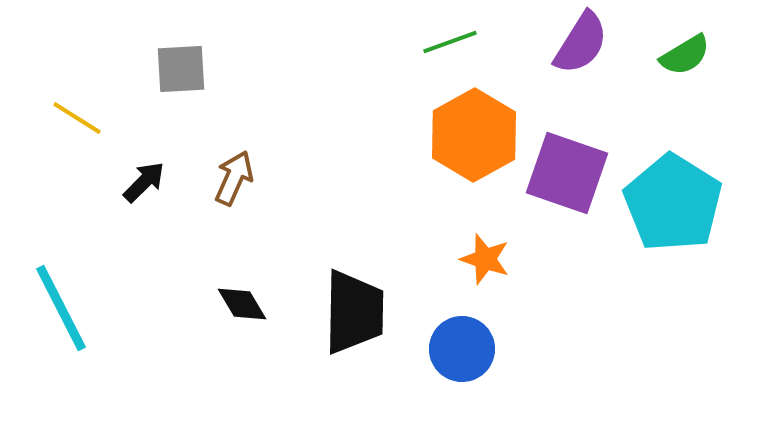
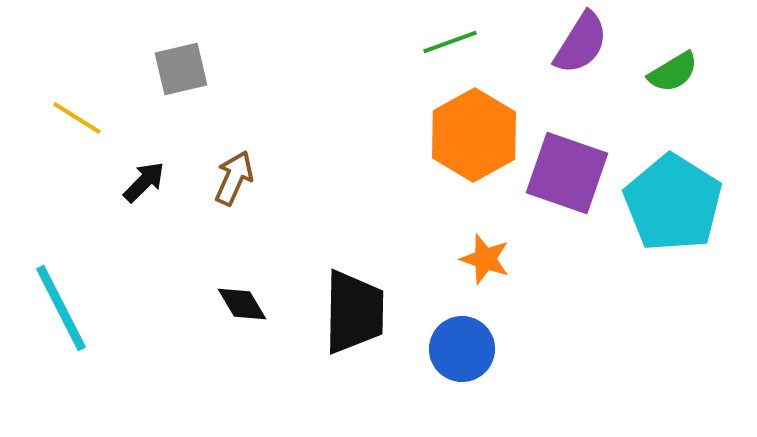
green semicircle: moved 12 px left, 17 px down
gray square: rotated 10 degrees counterclockwise
